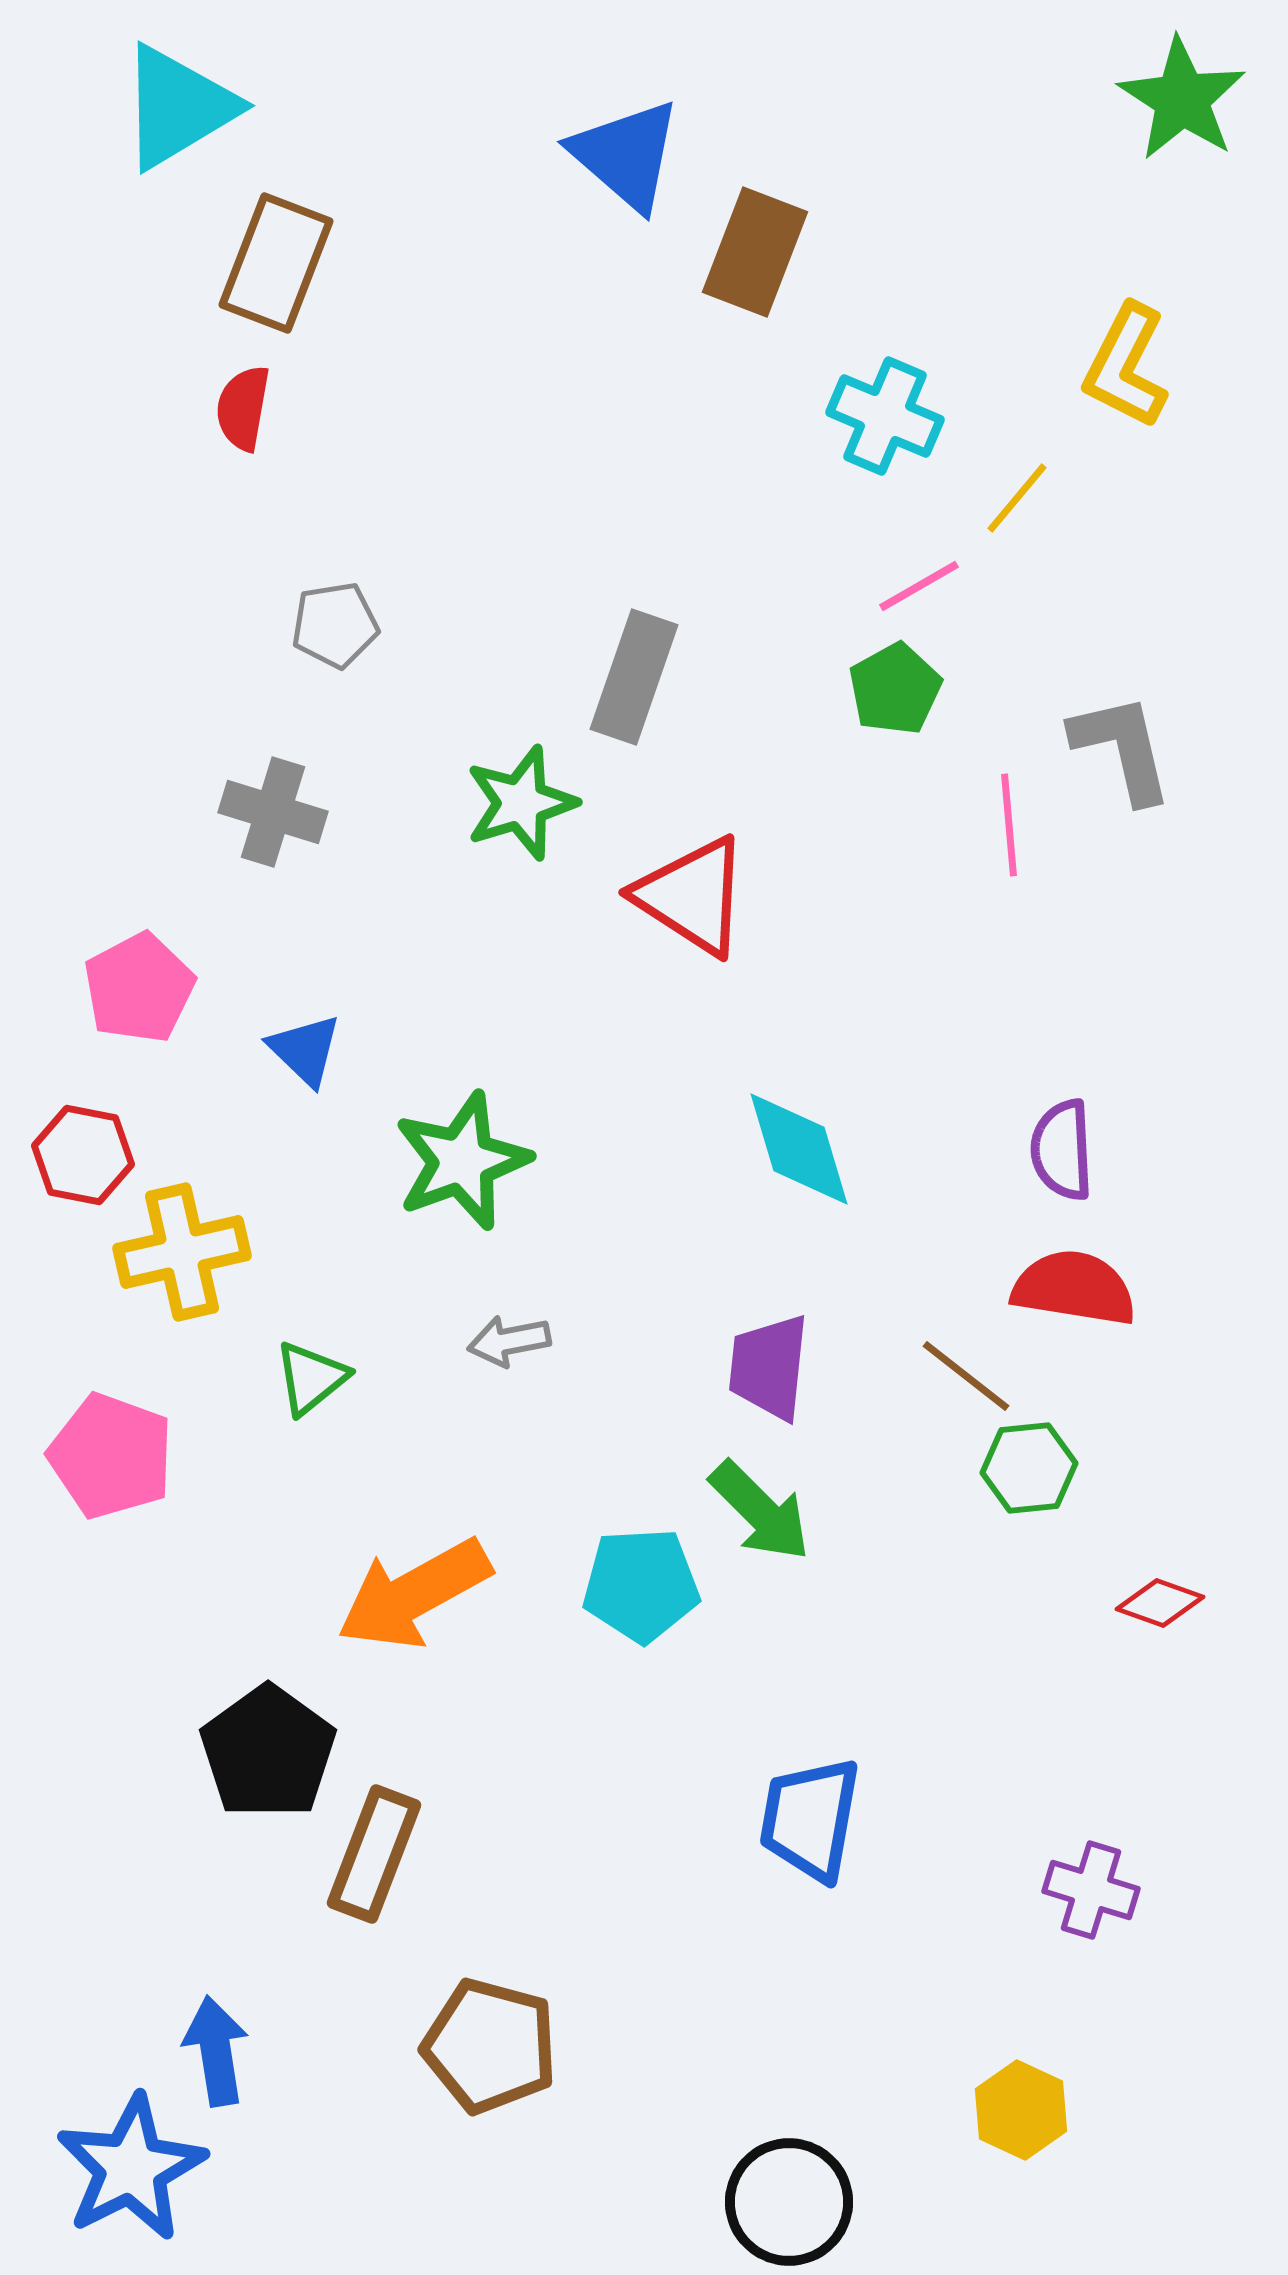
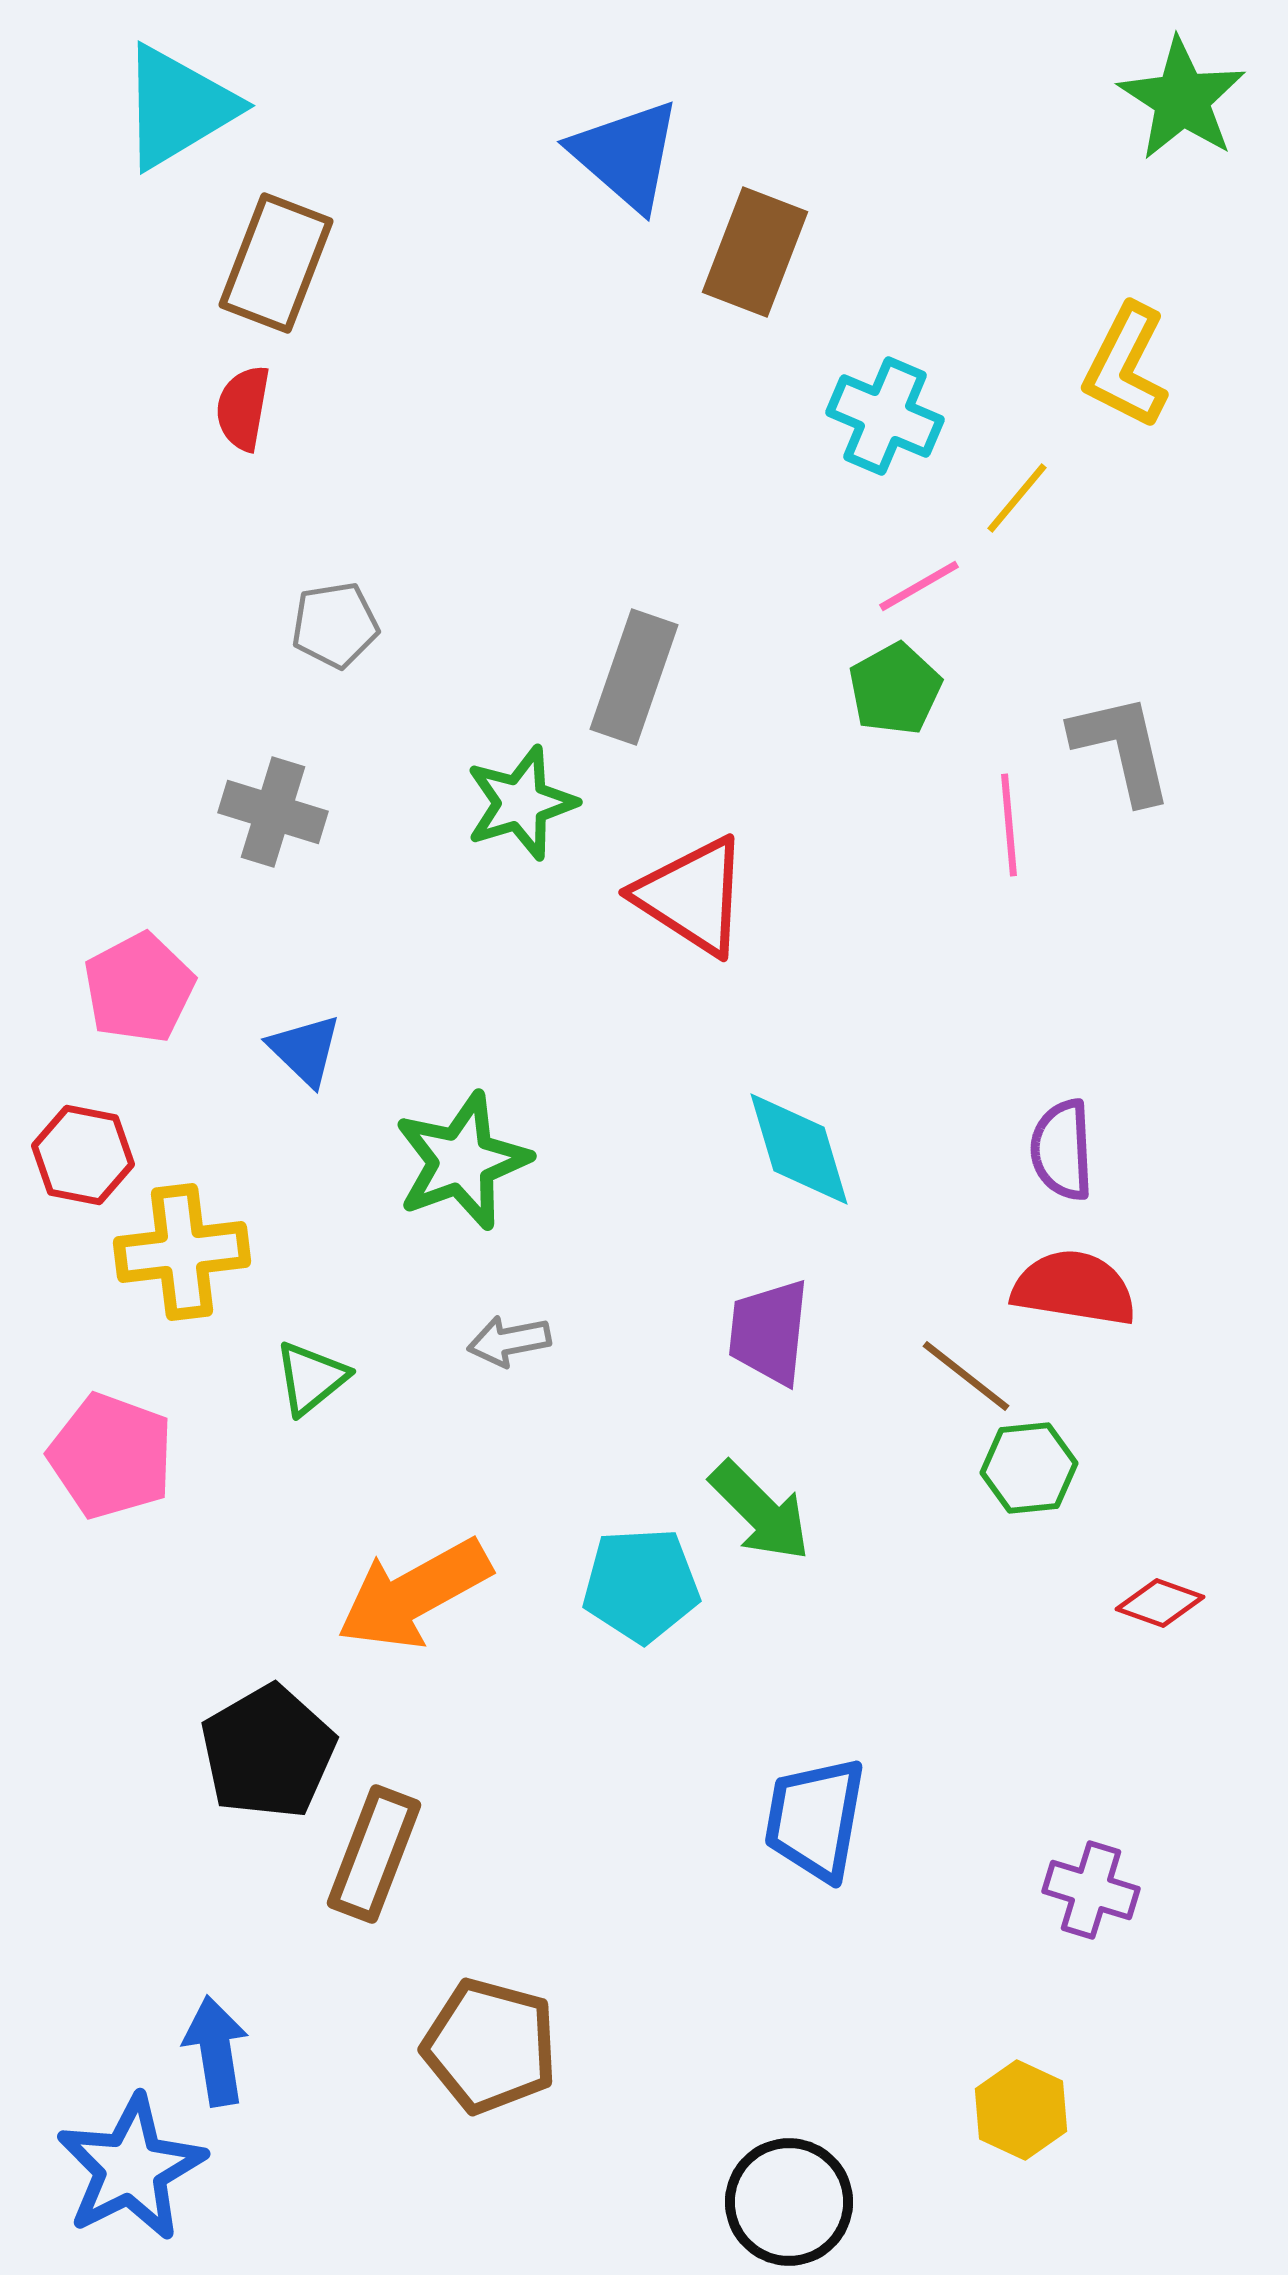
yellow cross at (182, 1252): rotated 6 degrees clockwise
purple trapezoid at (769, 1367): moved 35 px up
black pentagon at (268, 1752): rotated 6 degrees clockwise
blue trapezoid at (810, 1819): moved 5 px right
